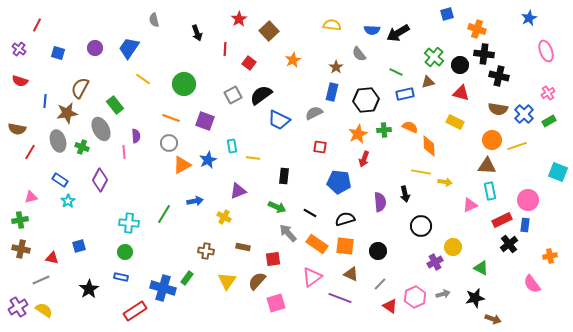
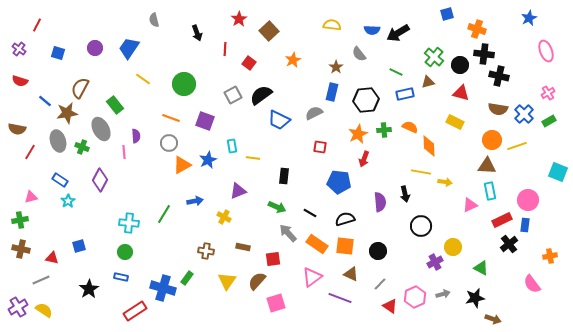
blue line at (45, 101): rotated 56 degrees counterclockwise
